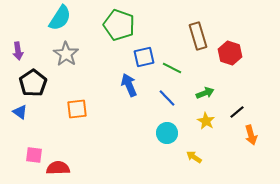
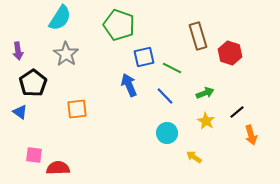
blue line: moved 2 px left, 2 px up
